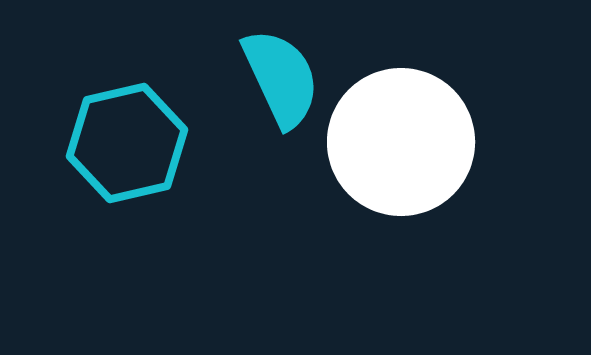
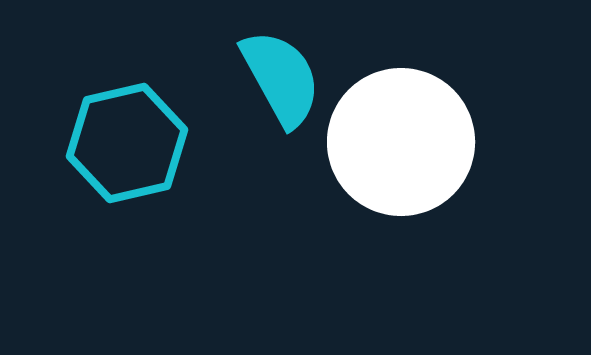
cyan semicircle: rotated 4 degrees counterclockwise
